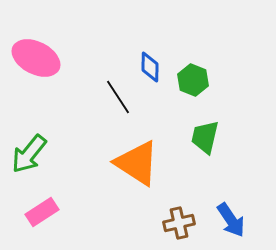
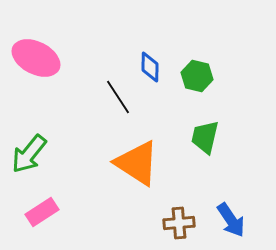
green hexagon: moved 4 px right, 4 px up; rotated 8 degrees counterclockwise
brown cross: rotated 8 degrees clockwise
